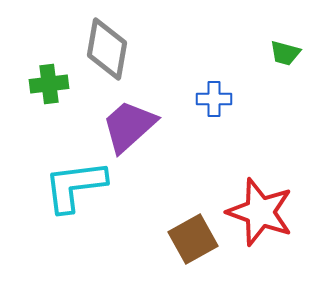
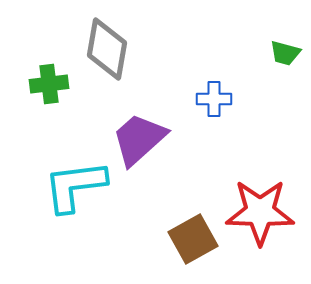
purple trapezoid: moved 10 px right, 13 px down
red star: rotated 18 degrees counterclockwise
